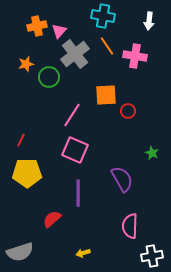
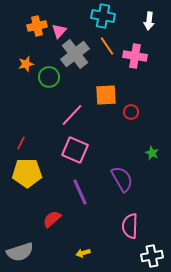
red circle: moved 3 px right, 1 px down
pink line: rotated 10 degrees clockwise
red line: moved 3 px down
purple line: moved 2 px right, 1 px up; rotated 24 degrees counterclockwise
